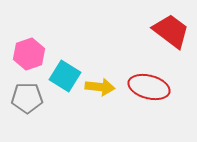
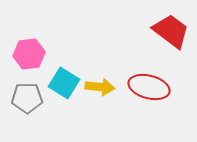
pink hexagon: rotated 12 degrees clockwise
cyan square: moved 1 px left, 7 px down
